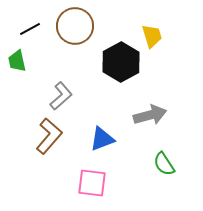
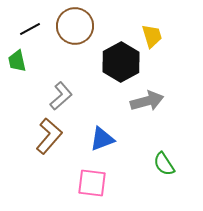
gray arrow: moved 3 px left, 14 px up
